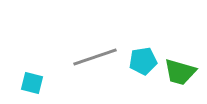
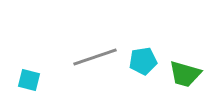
green trapezoid: moved 5 px right, 2 px down
cyan square: moved 3 px left, 3 px up
